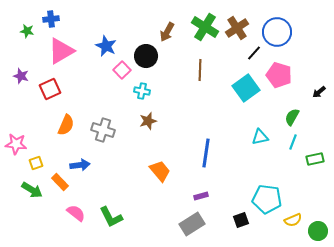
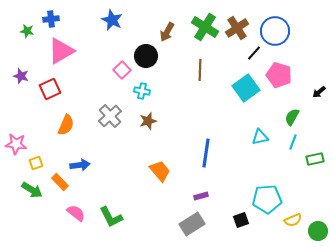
blue circle: moved 2 px left, 1 px up
blue star: moved 6 px right, 26 px up
gray cross: moved 7 px right, 14 px up; rotated 30 degrees clockwise
cyan pentagon: rotated 12 degrees counterclockwise
